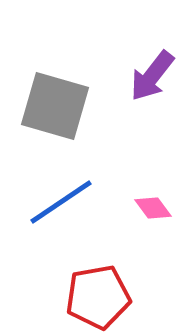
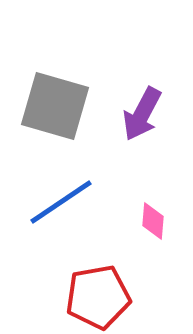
purple arrow: moved 10 px left, 38 px down; rotated 10 degrees counterclockwise
pink diamond: moved 13 px down; rotated 42 degrees clockwise
